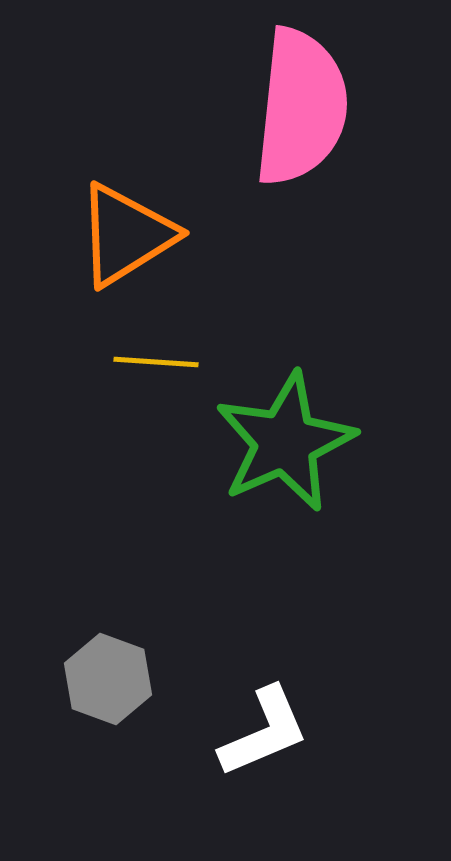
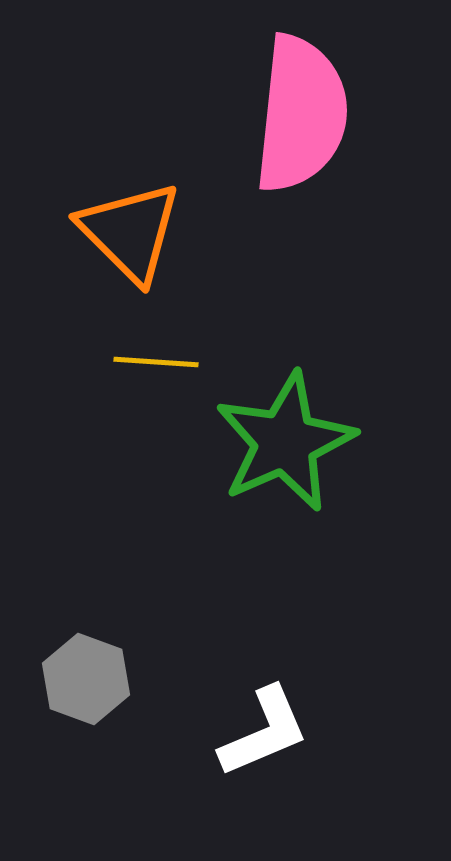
pink semicircle: moved 7 px down
orange triangle: moved 4 px right, 3 px up; rotated 43 degrees counterclockwise
gray hexagon: moved 22 px left
